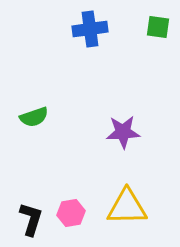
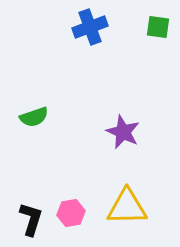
blue cross: moved 2 px up; rotated 12 degrees counterclockwise
purple star: rotated 28 degrees clockwise
